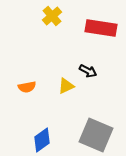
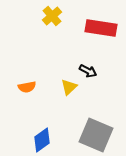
yellow triangle: moved 3 px right, 1 px down; rotated 18 degrees counterclockwise
